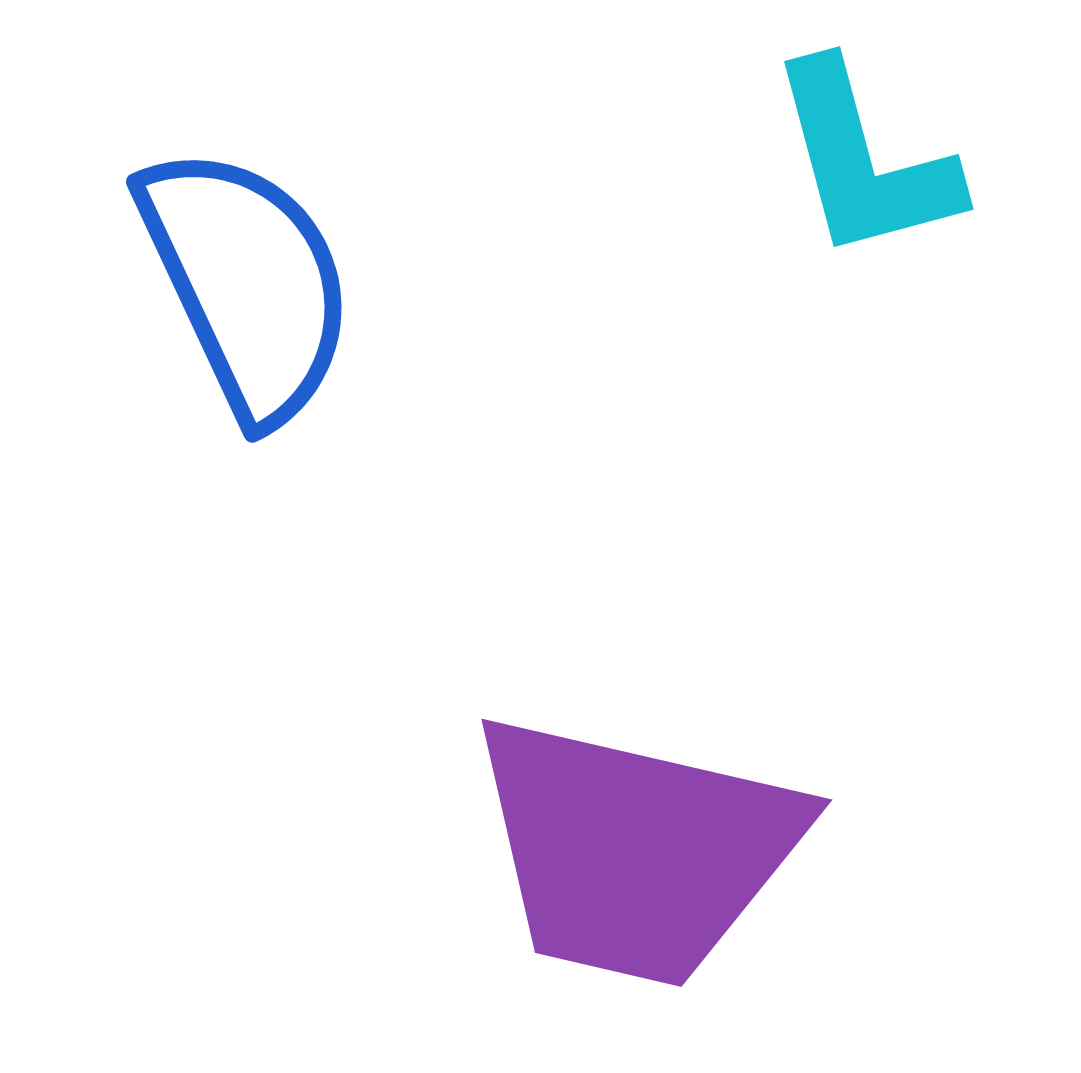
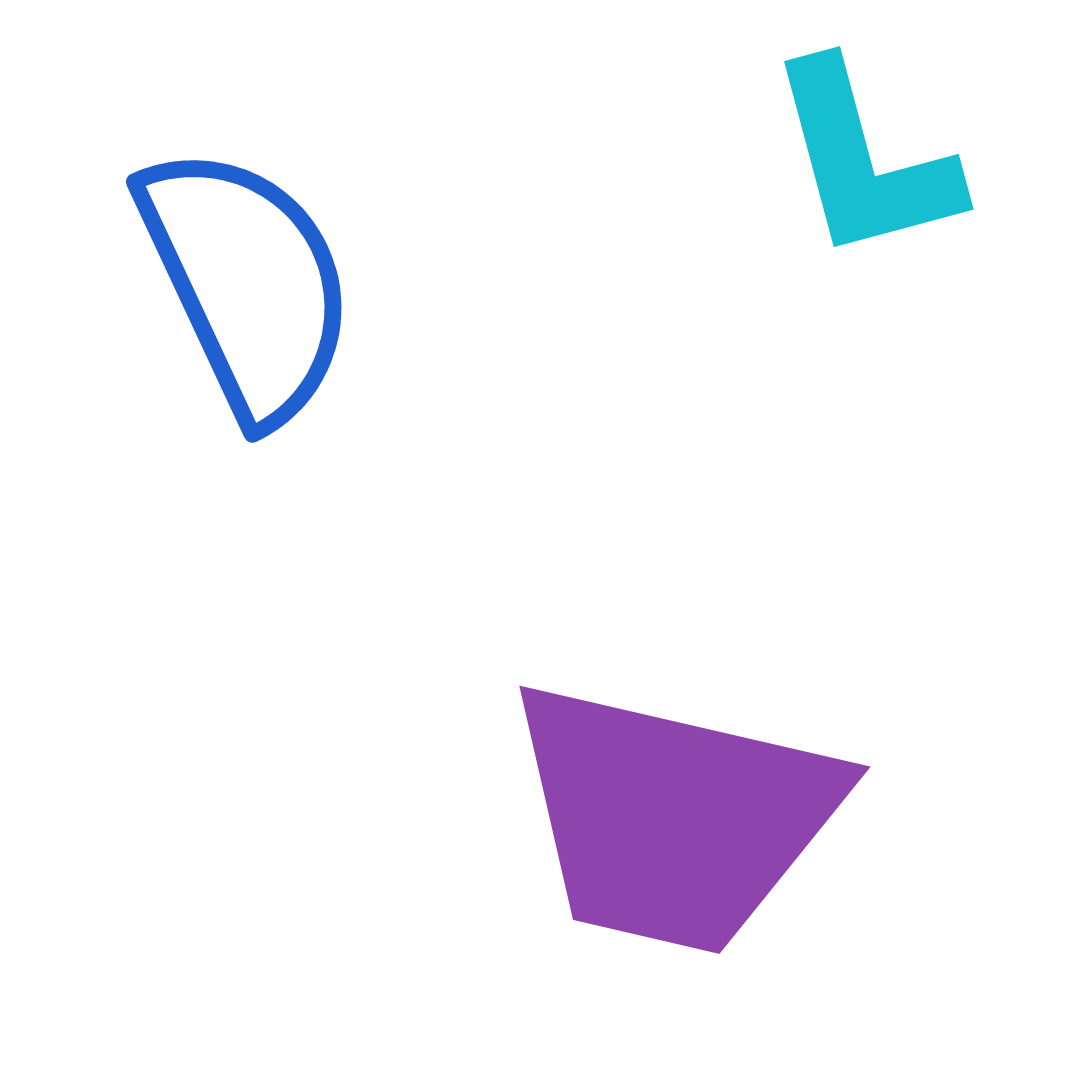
purple trapezoid: moved 38 px right, 33 px up
